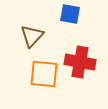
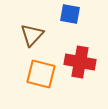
brown triangle: moved 1 px up
orange square: moved 3 px left; rotated 8 degrees clockwise
